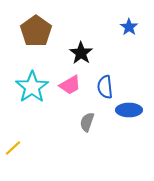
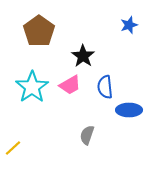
blue star: moved 2 px up; rotated 18 degrees clockwise
brown pentagon: moved 3 px right
black star: moved 2 px right, 3 px down
gray semicircle: moved 13 px down
